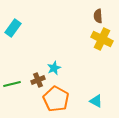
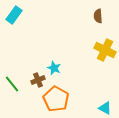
cyan rectangle: moved 1 px right, 13 px up
yellow cross: moved 3 px right, 11 px down
cyan star: rotated 24 degrees counterclockwise
green line: rotated 66 degrees clockwise
cyan triangle: moved 9 px right, 7 px down
